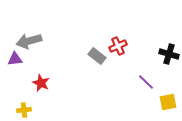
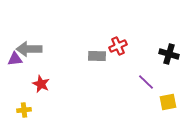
gray arrow: moved 8 px down; rotated 15 degrees clockwise
gray rectangle: rotated 36 degrees counterclockwise
red star: moved 1 px down
